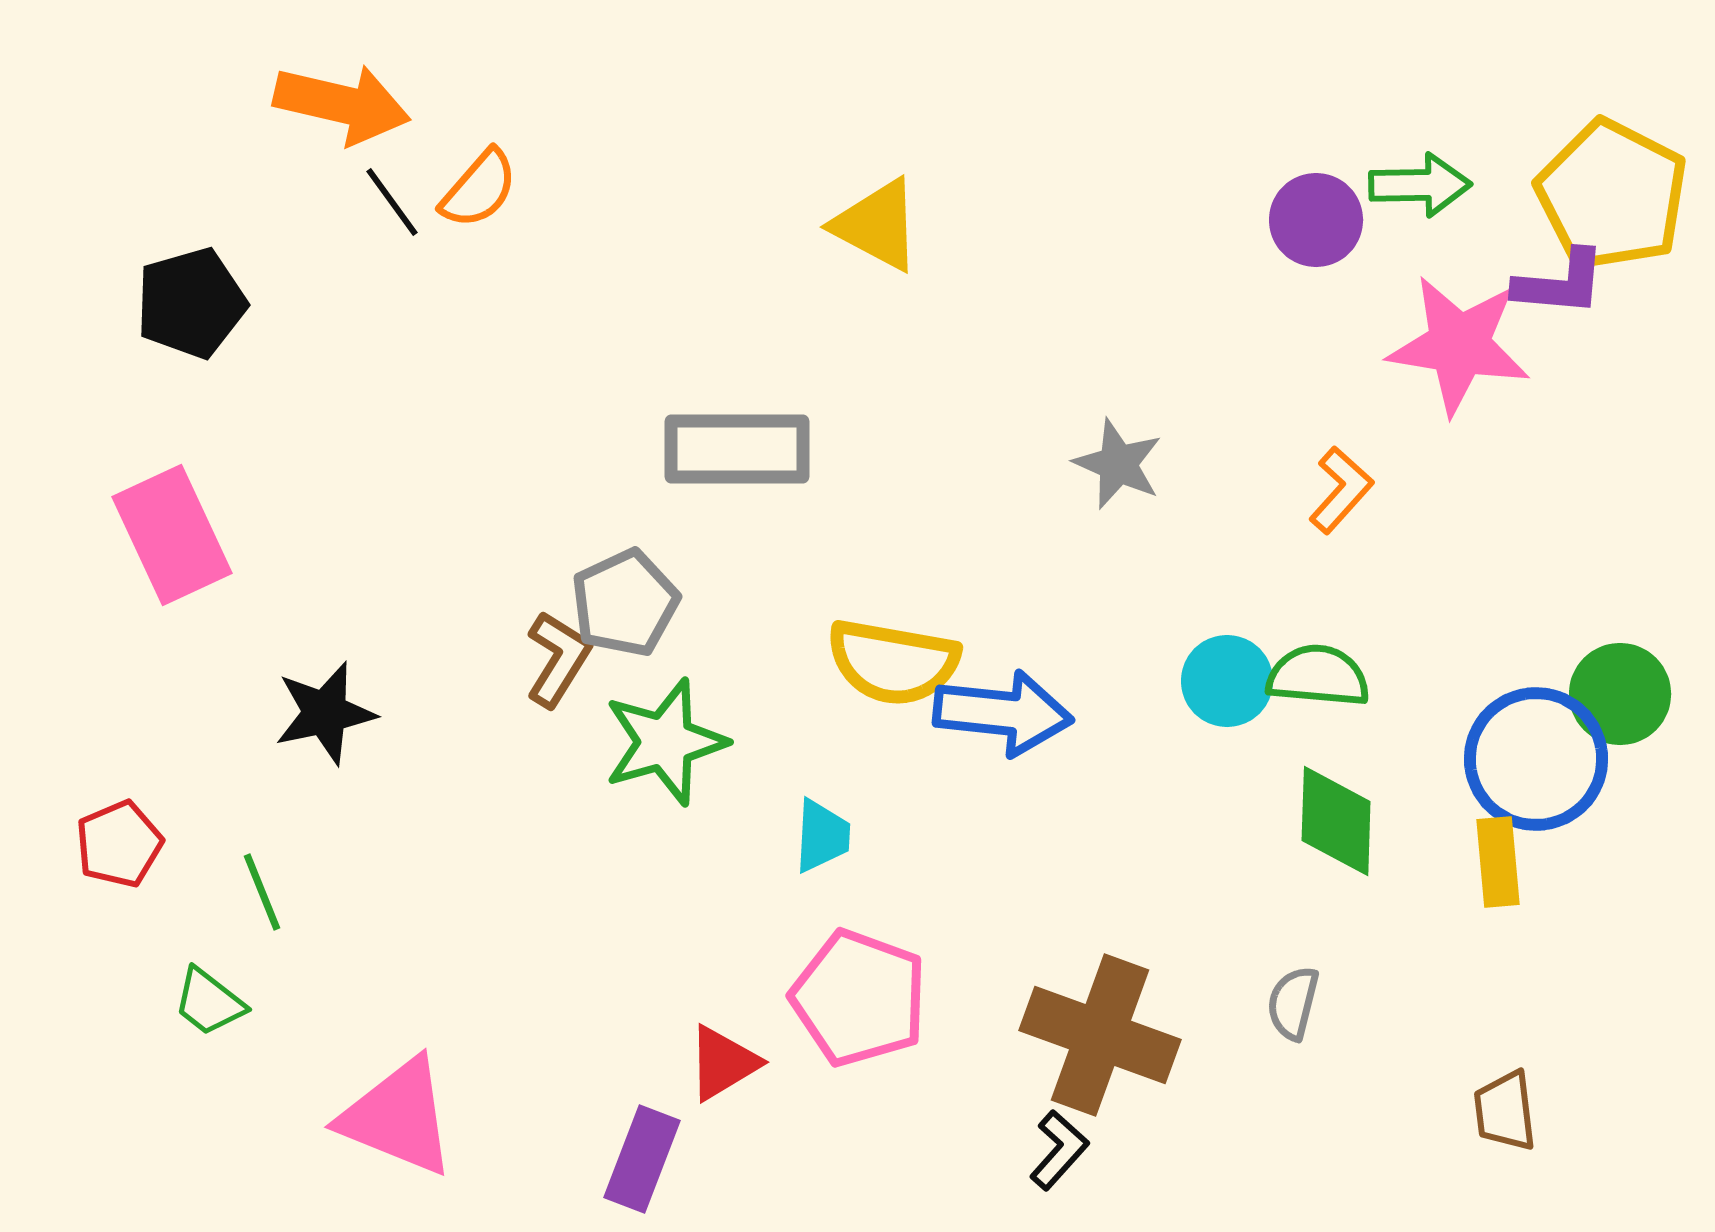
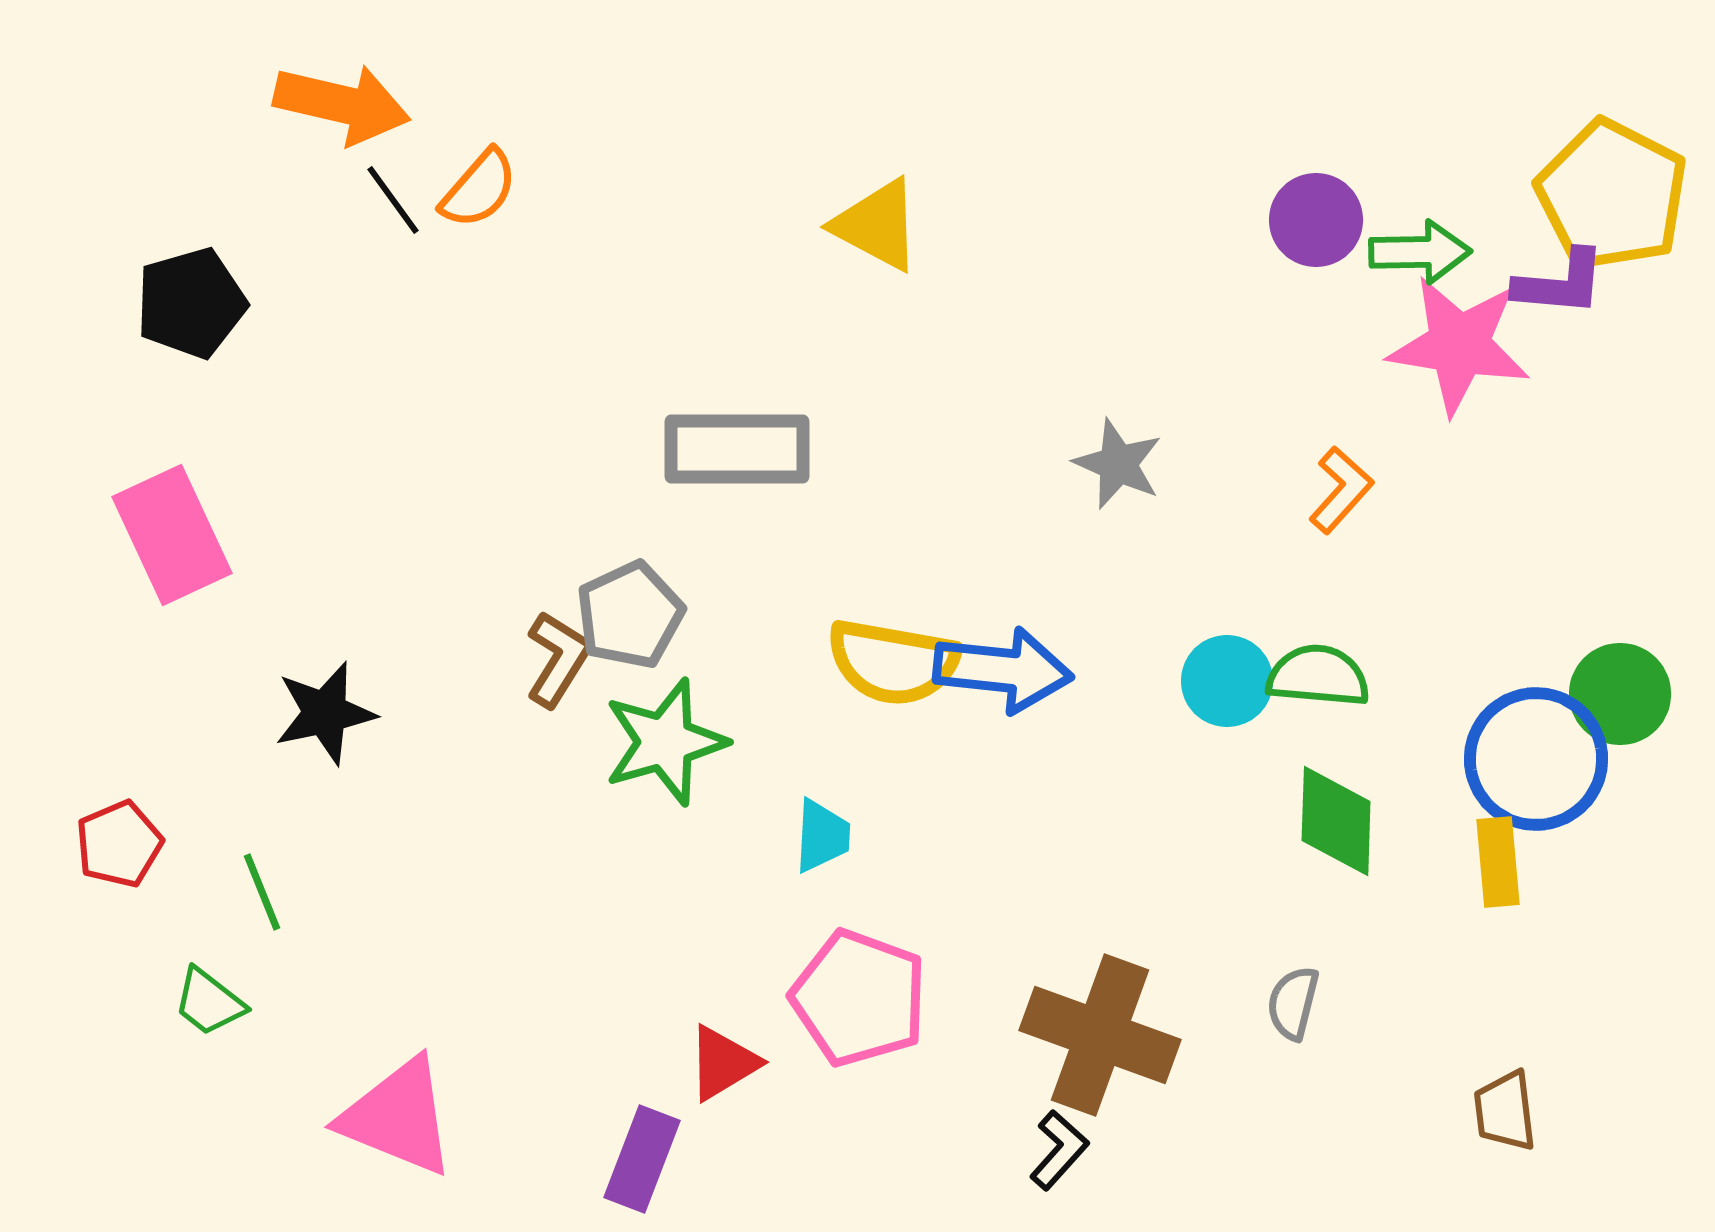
green arrow: moved 67 px down
black line: moved 1 px right, 2 px up
gray pentagon: moved 5 px right, 12 px down
blue arrow: moved 43 px up
